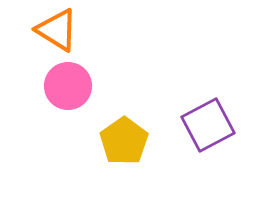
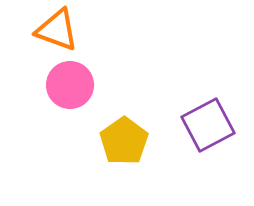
orange triangle: rotated 12 degrees counterclockwise
pink circle: moved 2 px right, 1 px up
